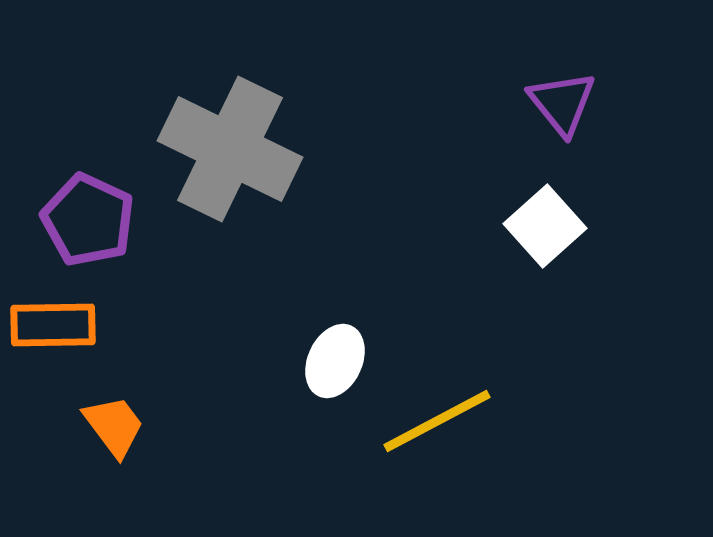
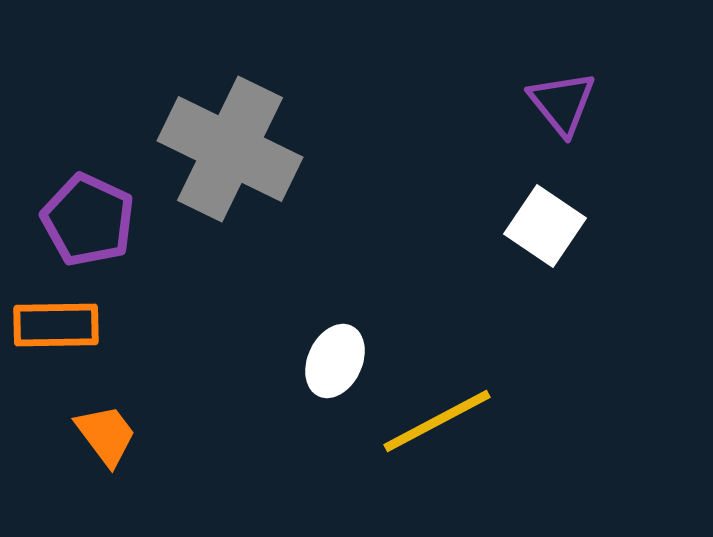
white square: rotated 14 degrees counterclockwise
orange rectangle: moved 3 px right
orange trapezoid: moved 8 px left, 9 px down
